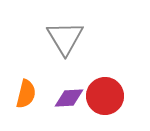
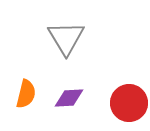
gray triangle: moved 1 px right
red circle: moved 24 px right, 7 px down
